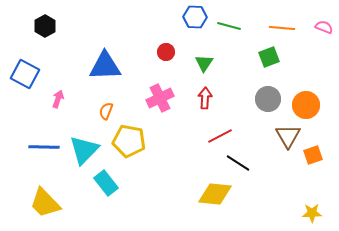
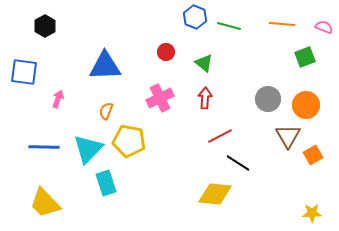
blue hexagon: rotated 20 degrees clockwise
orange line: moved 4 px up
green square: moved 36 px right
green triangle: rotated 24 degrees counterclockwise
blue square: moved 1 px left, 2 px up; rotated 20 degrees counterclockwise
cyan triangle: moved 4 px right, 1 px up
orange square: rotated 12 degrees counterclockwise
cyan rectangle: rotated 20 degrees clockwise
